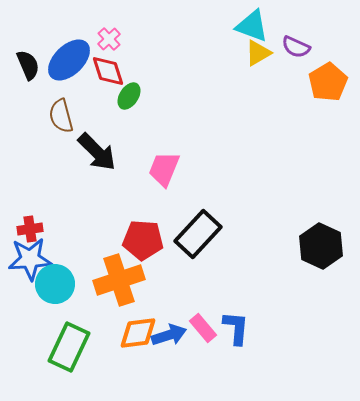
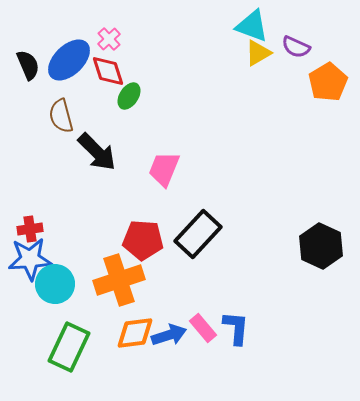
orange diamond: moved 3 px left
